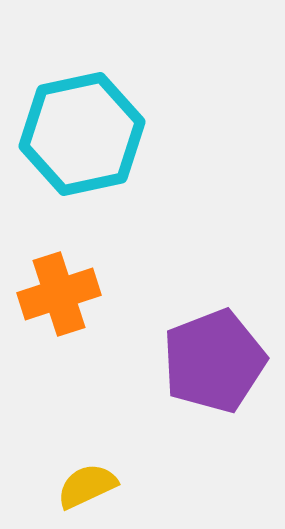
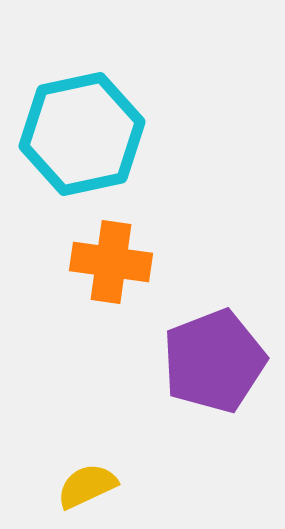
orange cross: moved 52 px right, 32 px up; rotated 26 degrees clockwise
